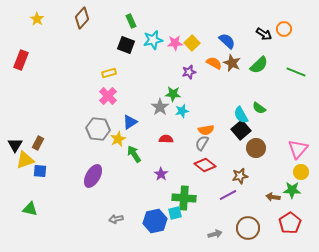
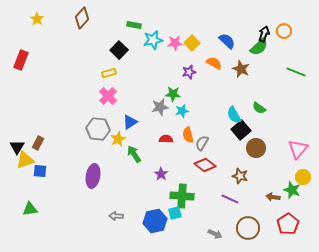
green rectangle at (131, 21): moved 3 px right, 4 px down; rotated 56 degrees counterclockwise
orange circle at (284, 29): moved 2 px down
black arrow at (264, 34): rotated 105 degrees counterclockwise
black square at (126, 45): moved 7 px left, 5 px down; rotated 24 degrees clockwise
brown star at (232, 63): moved 9 px right, 6 px down
green semicircle at (259, 65): moved 18 px up
gray star at (160, 107): rotated 24 degrees clockwise
cyan semicircle at (241, 115): moved 7 px left
orange semicircle at (206, 130): moved 18 px left, 5 px down; rotated 84 degrees clockwise
black triangle at (15, 145): moved 2 px right, 2 px down
yellow circle at (301, 172): moved 2 px right, 5 px down
purple ellipse at (93, 176): rotated 20 degrees counterclockwise
brown star at (240, 176): rotated 28 degrees clockwise
green star at (292, 190): rotated 18 degrees clockwise
purple line at (228, 195): moved 2 px right, 4 px down; rotated 54 degrees clockwise
green cross at (184, 198): moved 2 px left, 2 px up
green triangle at (30, 209): rotated 21 degrees counterclockwise
gray arrow at (116, 219): moved 3 px up; rotated 16 degrees clockwise
red pentagon at (290, 223): moved 2 px left, 1 px down
gray arrow at (215, 234): rotated 40 degrees clockwise
